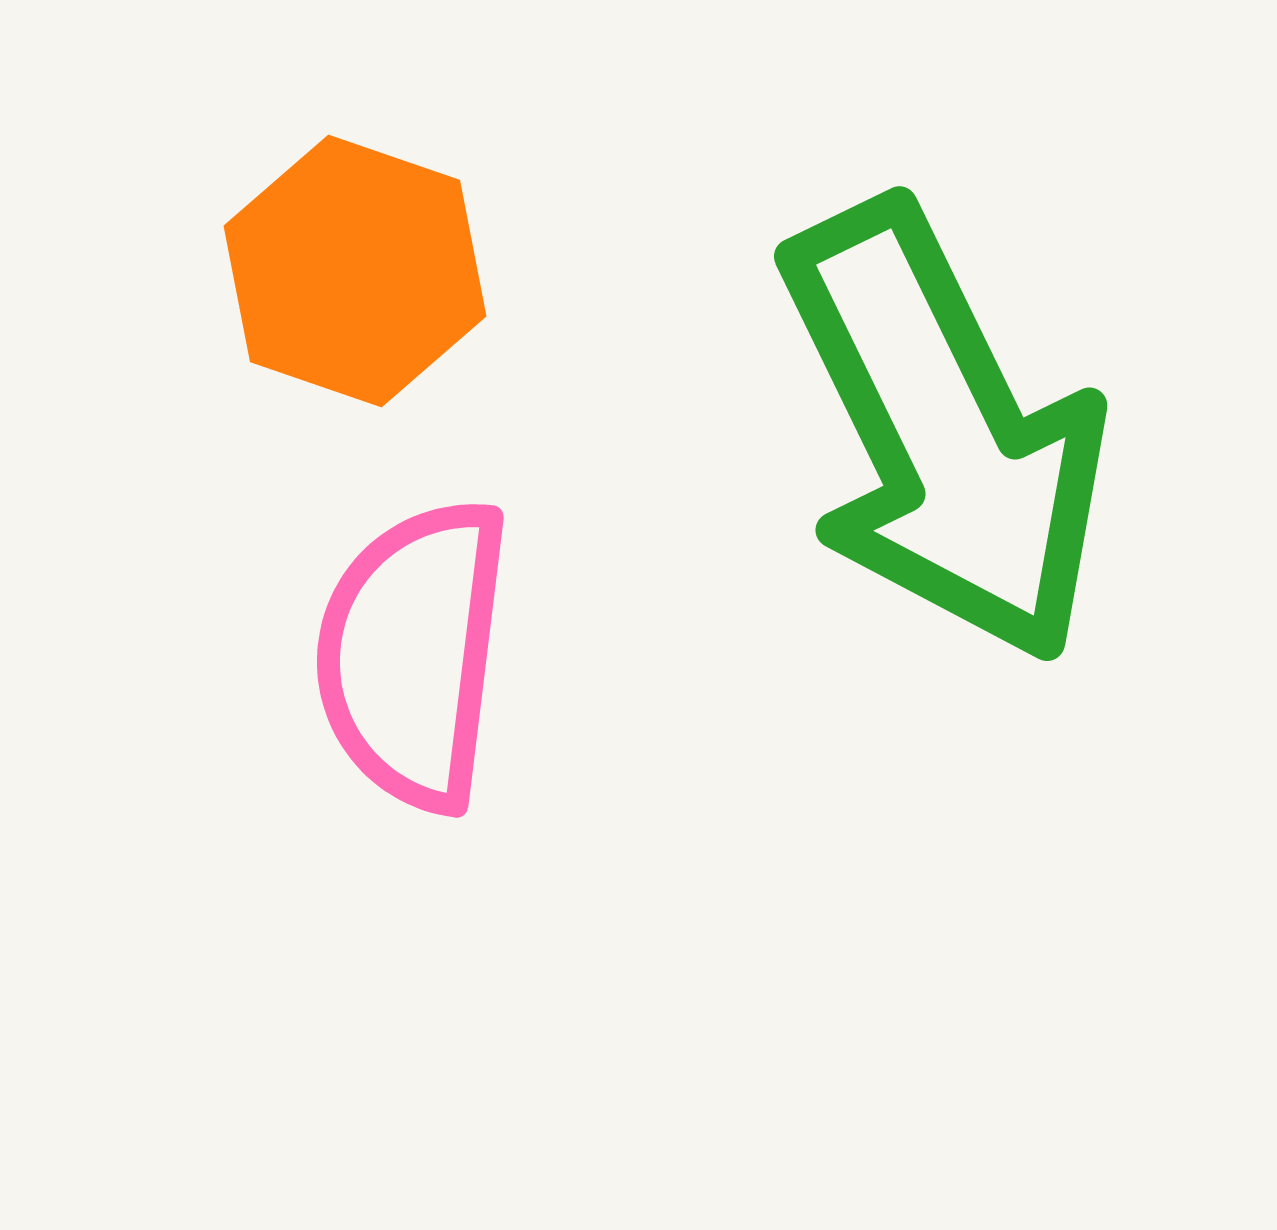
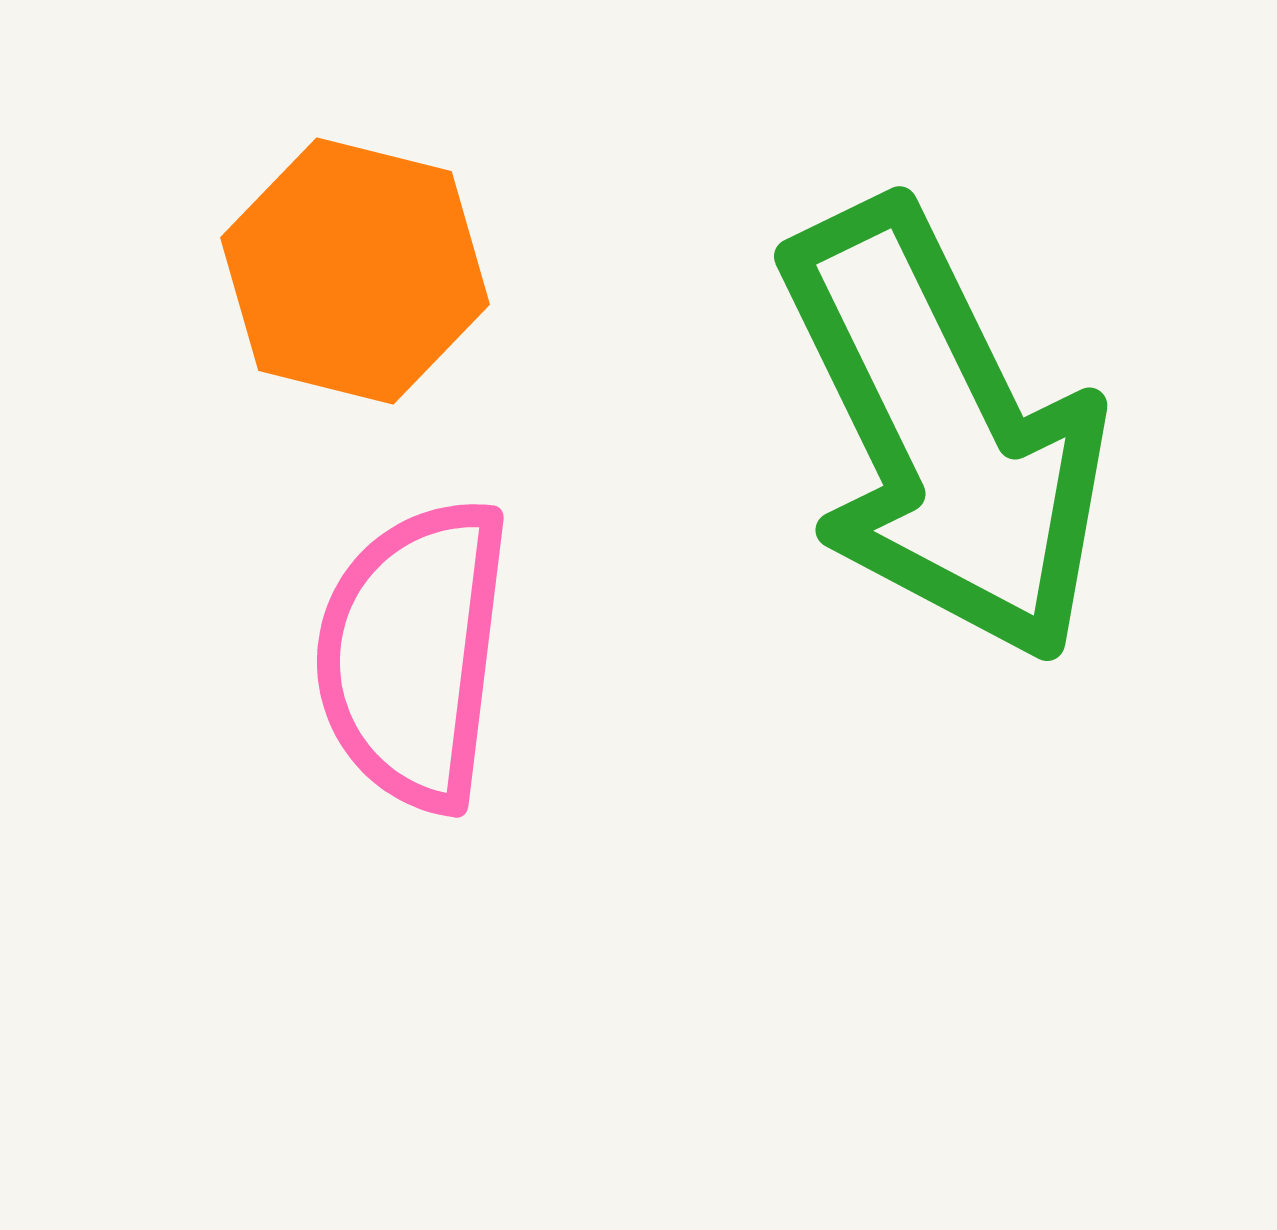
orange hexagon: rotated 5 degrees counterclockwise
